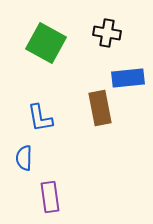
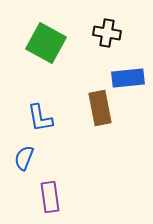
blue semicircle: rotated 20 degrees clockwise
